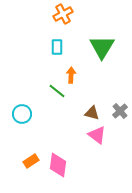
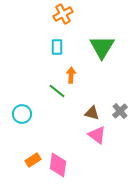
orange rectangle: moved 2 px right, 1 px up
